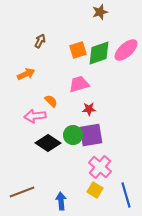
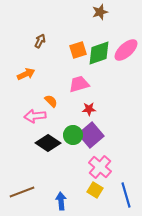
purple square: rotated 30 degrees counterclockwise
